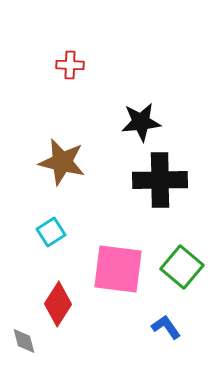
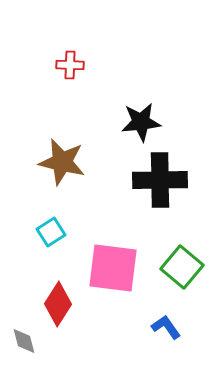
pink square: moved 5 px left, 1 px up
